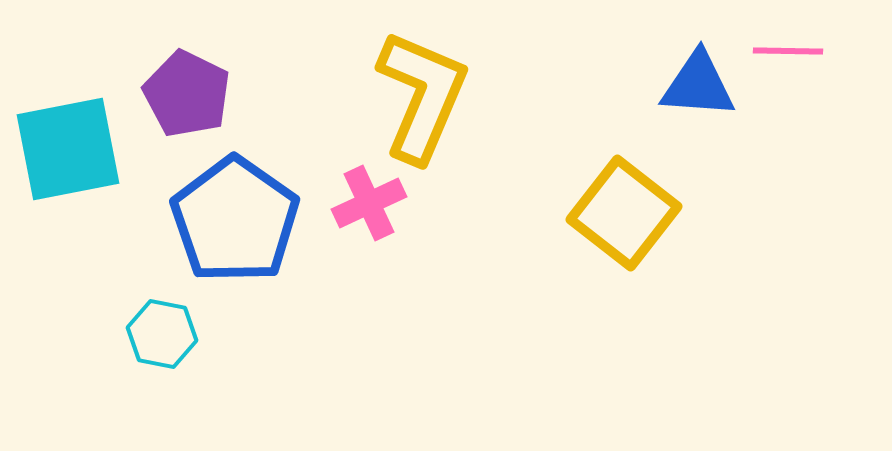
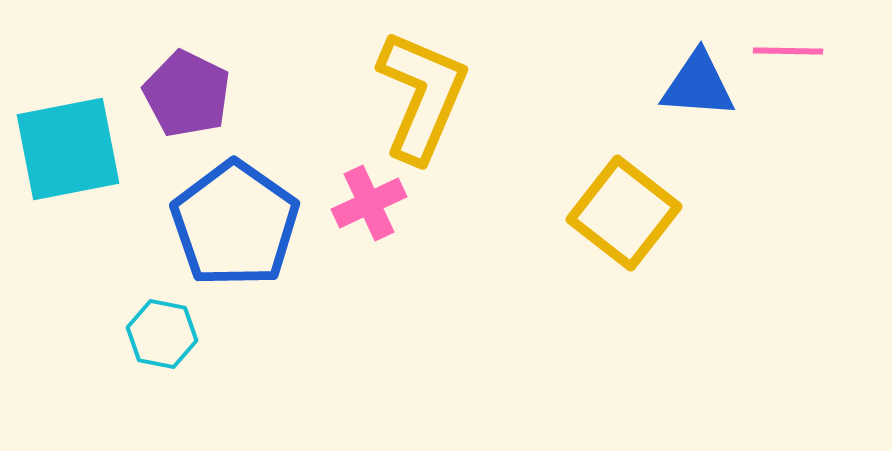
blue pentagon: moved 4 px down
